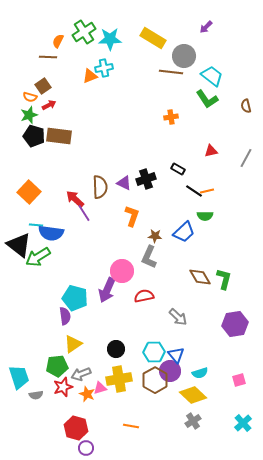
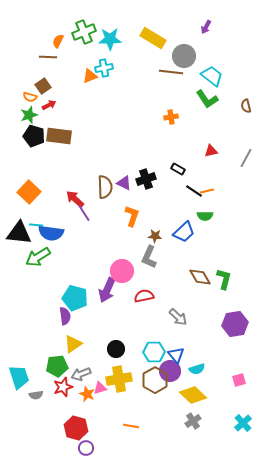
purple arrow at (206, 27): rotated 16 degrees counterclockwise
green cross at (84, 32): rotated 10 degrees clockwise
brown semicircle at (100, 187): moved 5 px right
black triangle at (19, 245): moved 12 px up; rotated 32 degrees counterclockwise
cyan semicircle at (200, 373): moved 3 px left, 4 px up
